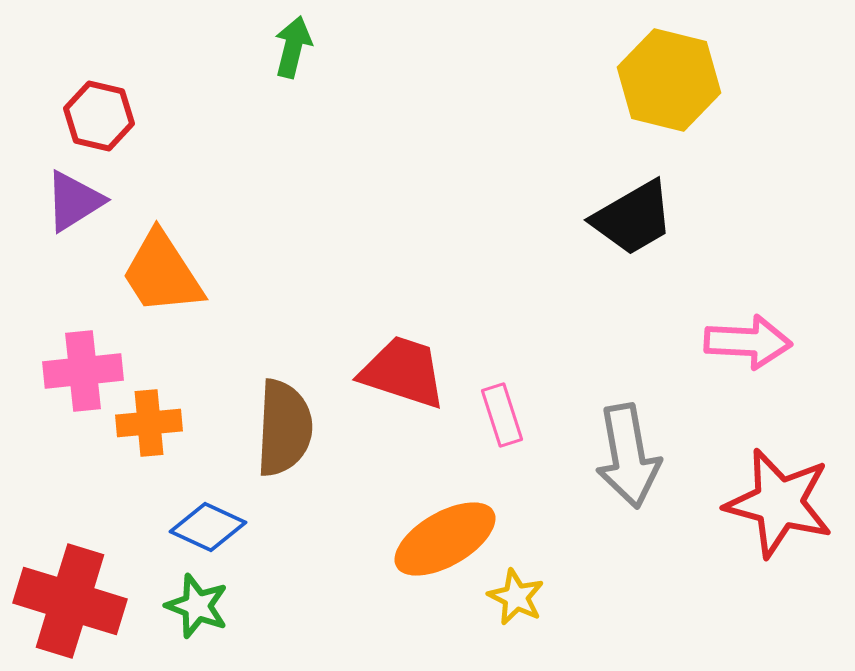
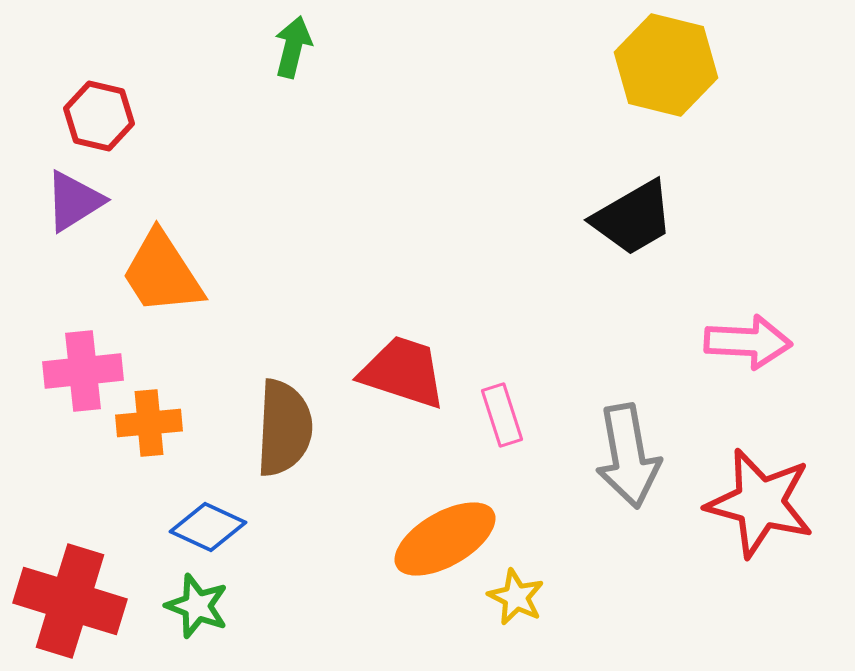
yellow hexagon: moved 3 px left, 15 px up
red star: moved 19 px left
